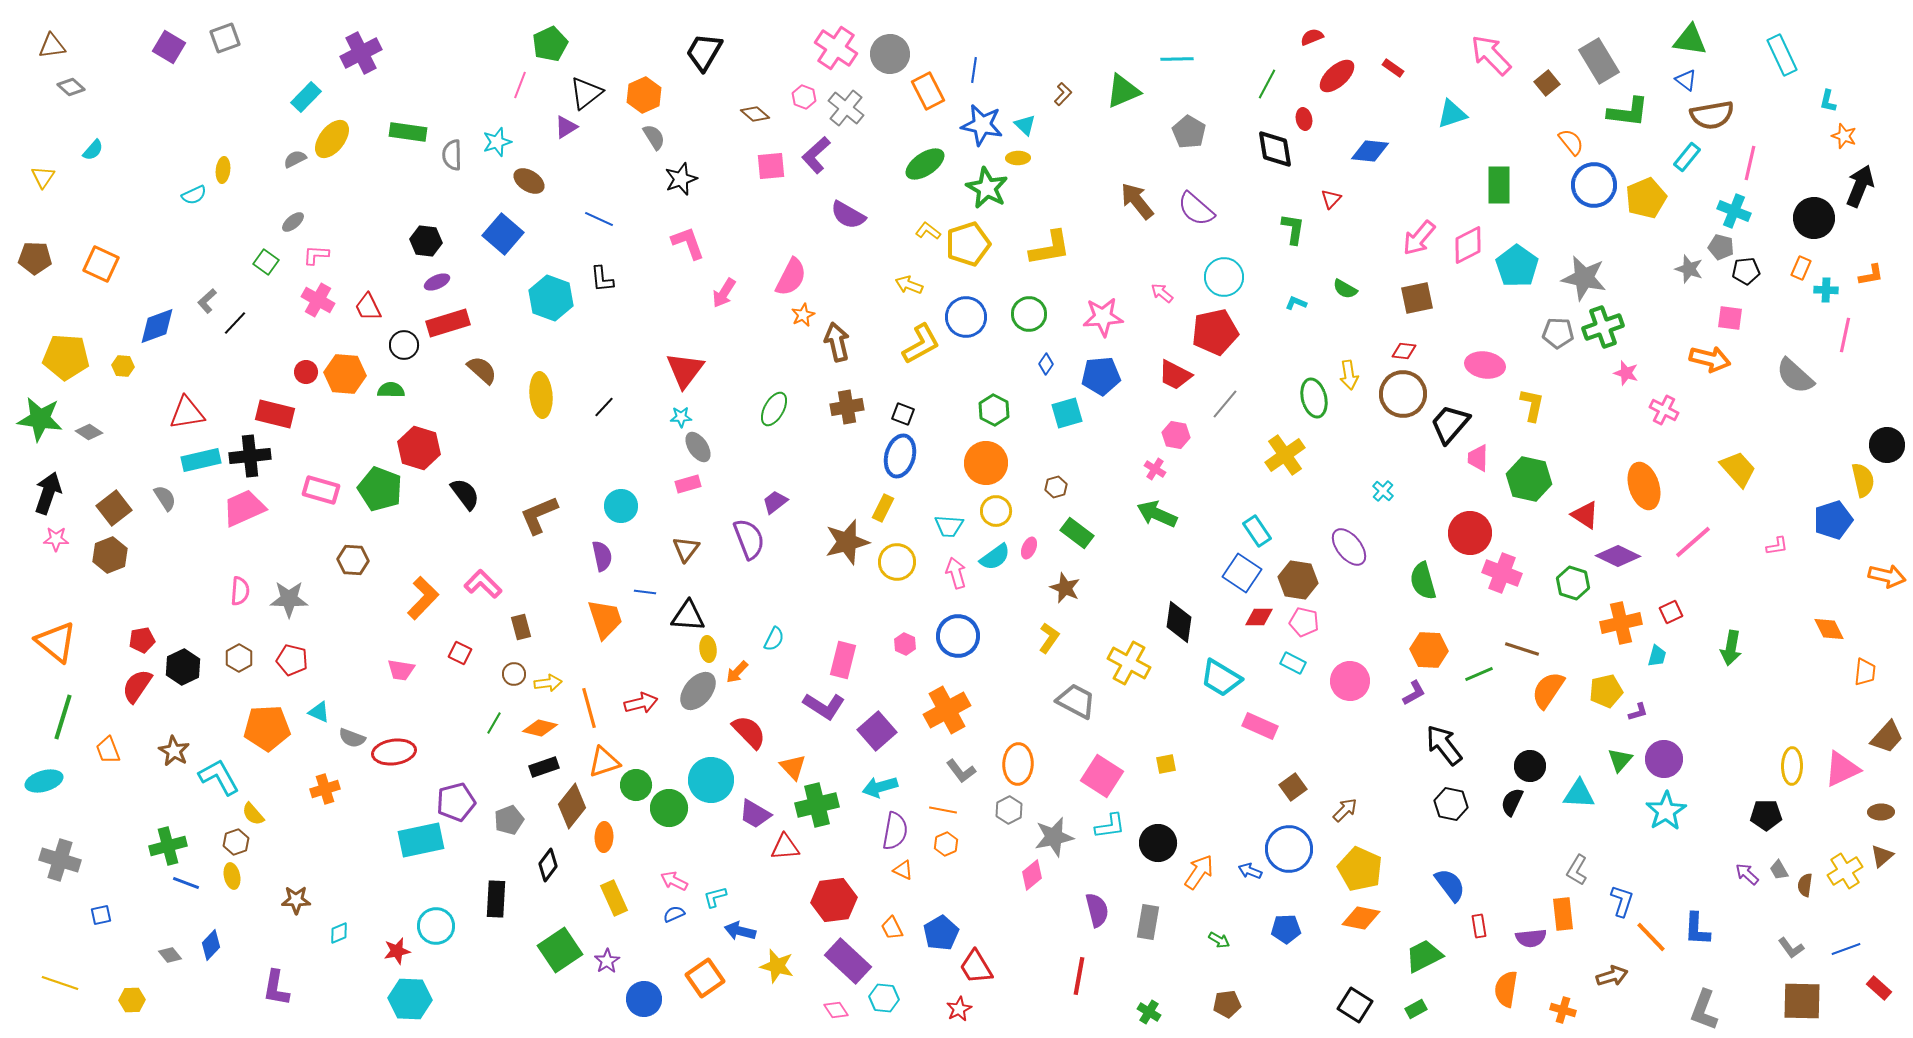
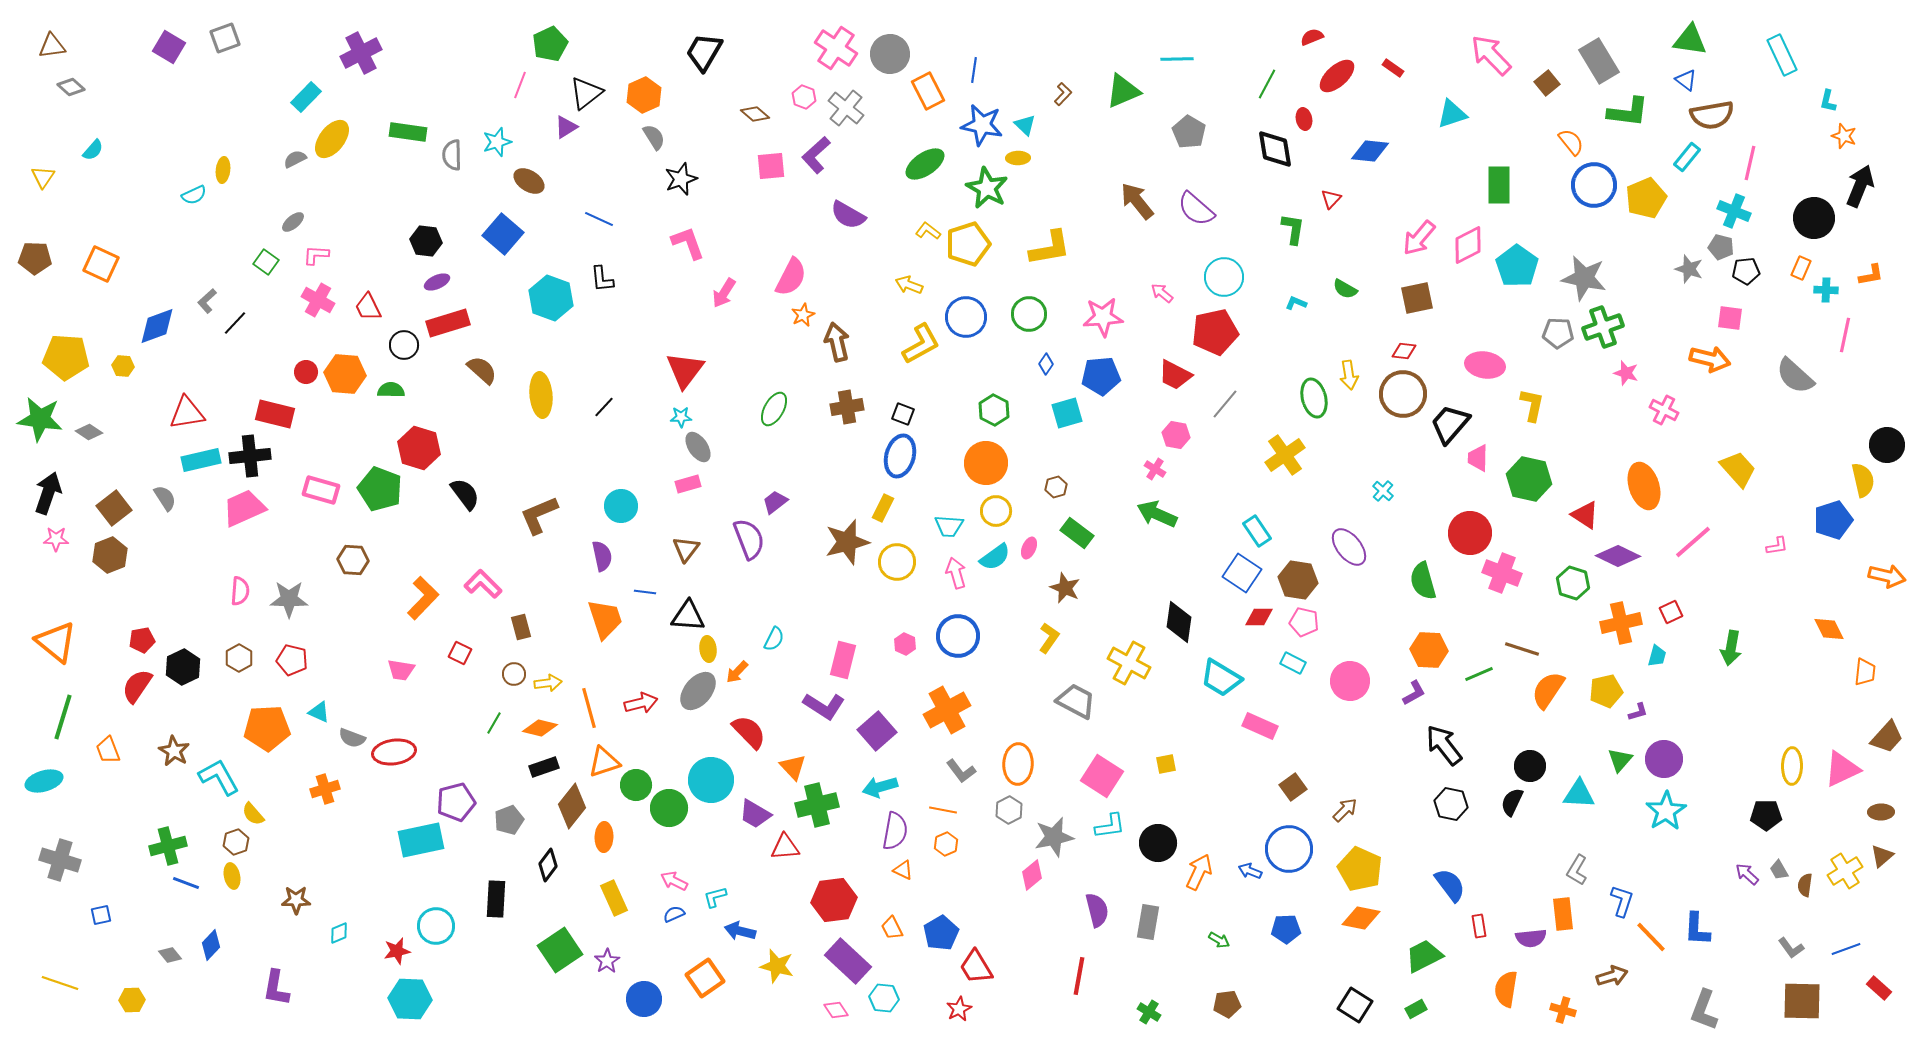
orange arrow at (1199, 872): rotated 9 degrees counterclockwise
